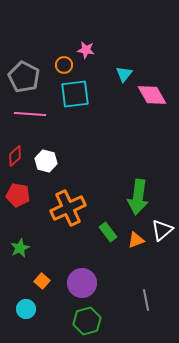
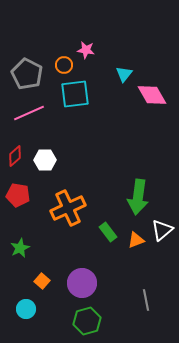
gray pentagon: moved 3 px right, 3 px up
pink line: moved 1 px left, 1 px up; rotated 28 degrees counterclockwise
white hexagon: moved 1 px left, 1 px up; rotated 15 degrees counterclockwise
